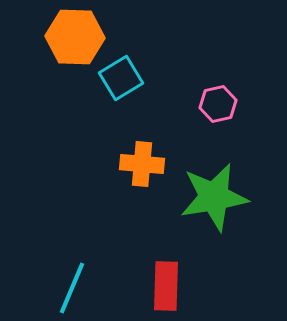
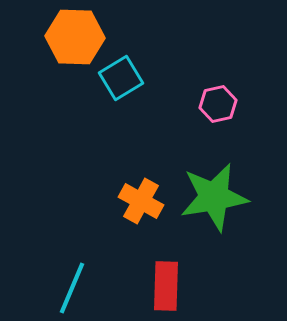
orange cross: moved 1 px left, 37 px down; rotated 24 degrees clockwise
